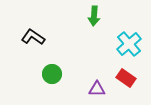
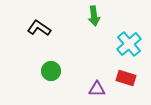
green arrow: rotated 12 degrees counterclockwise
black L-shape: moved 6 px right, 9 px up
green circle: moved 1 px left, 3 px up
red rectangle: rotated 18 degrees counterclockwise
